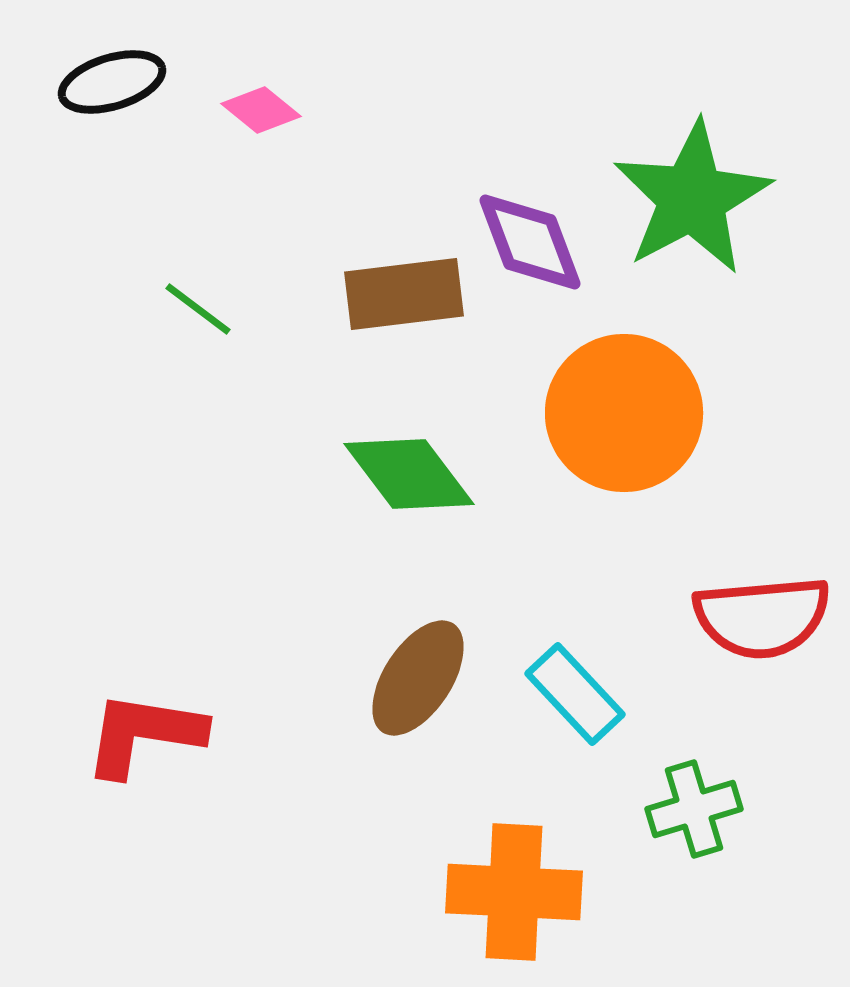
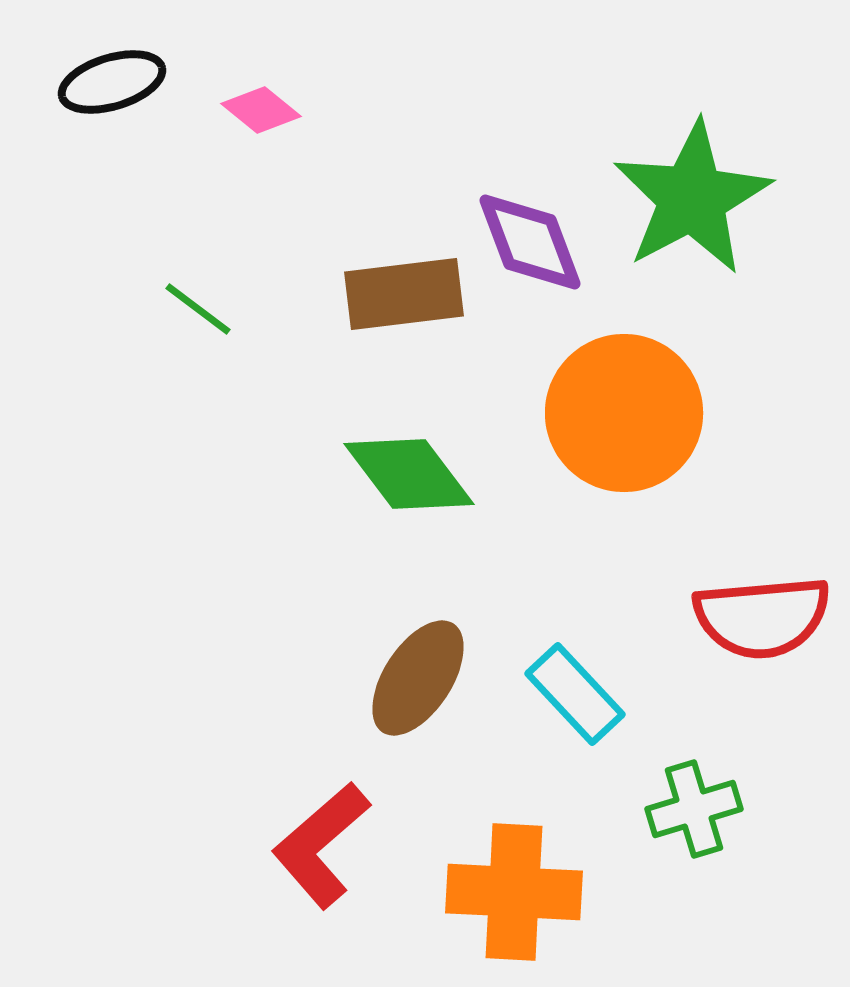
red L-shape: moved 177 px right, 111 px down; rotated 50 degrees counterclockwise
